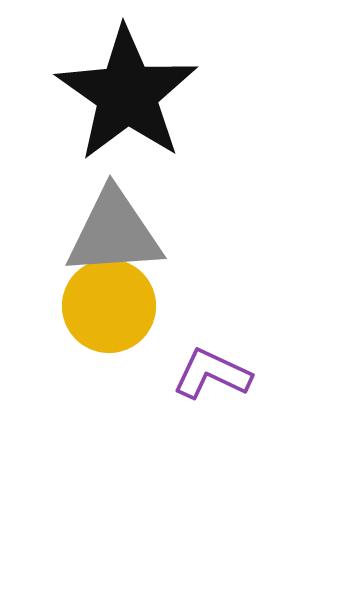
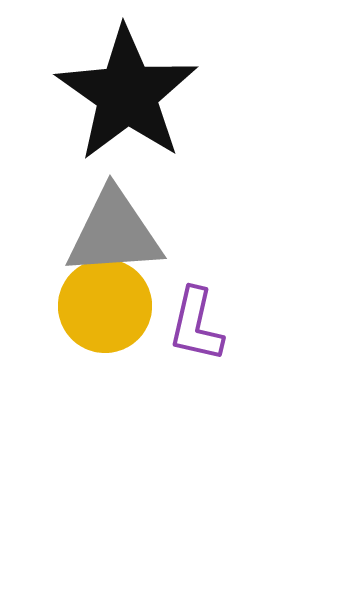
yellow circle: moved 4 px left
purple L-shape: moved 16 px left, 49 px up; rotated 102 degrees counterclockwise
